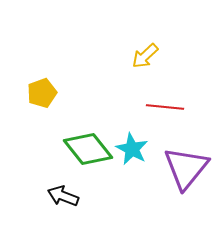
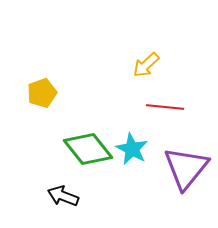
yellow arrow: moved 1 px right, 9 px down
